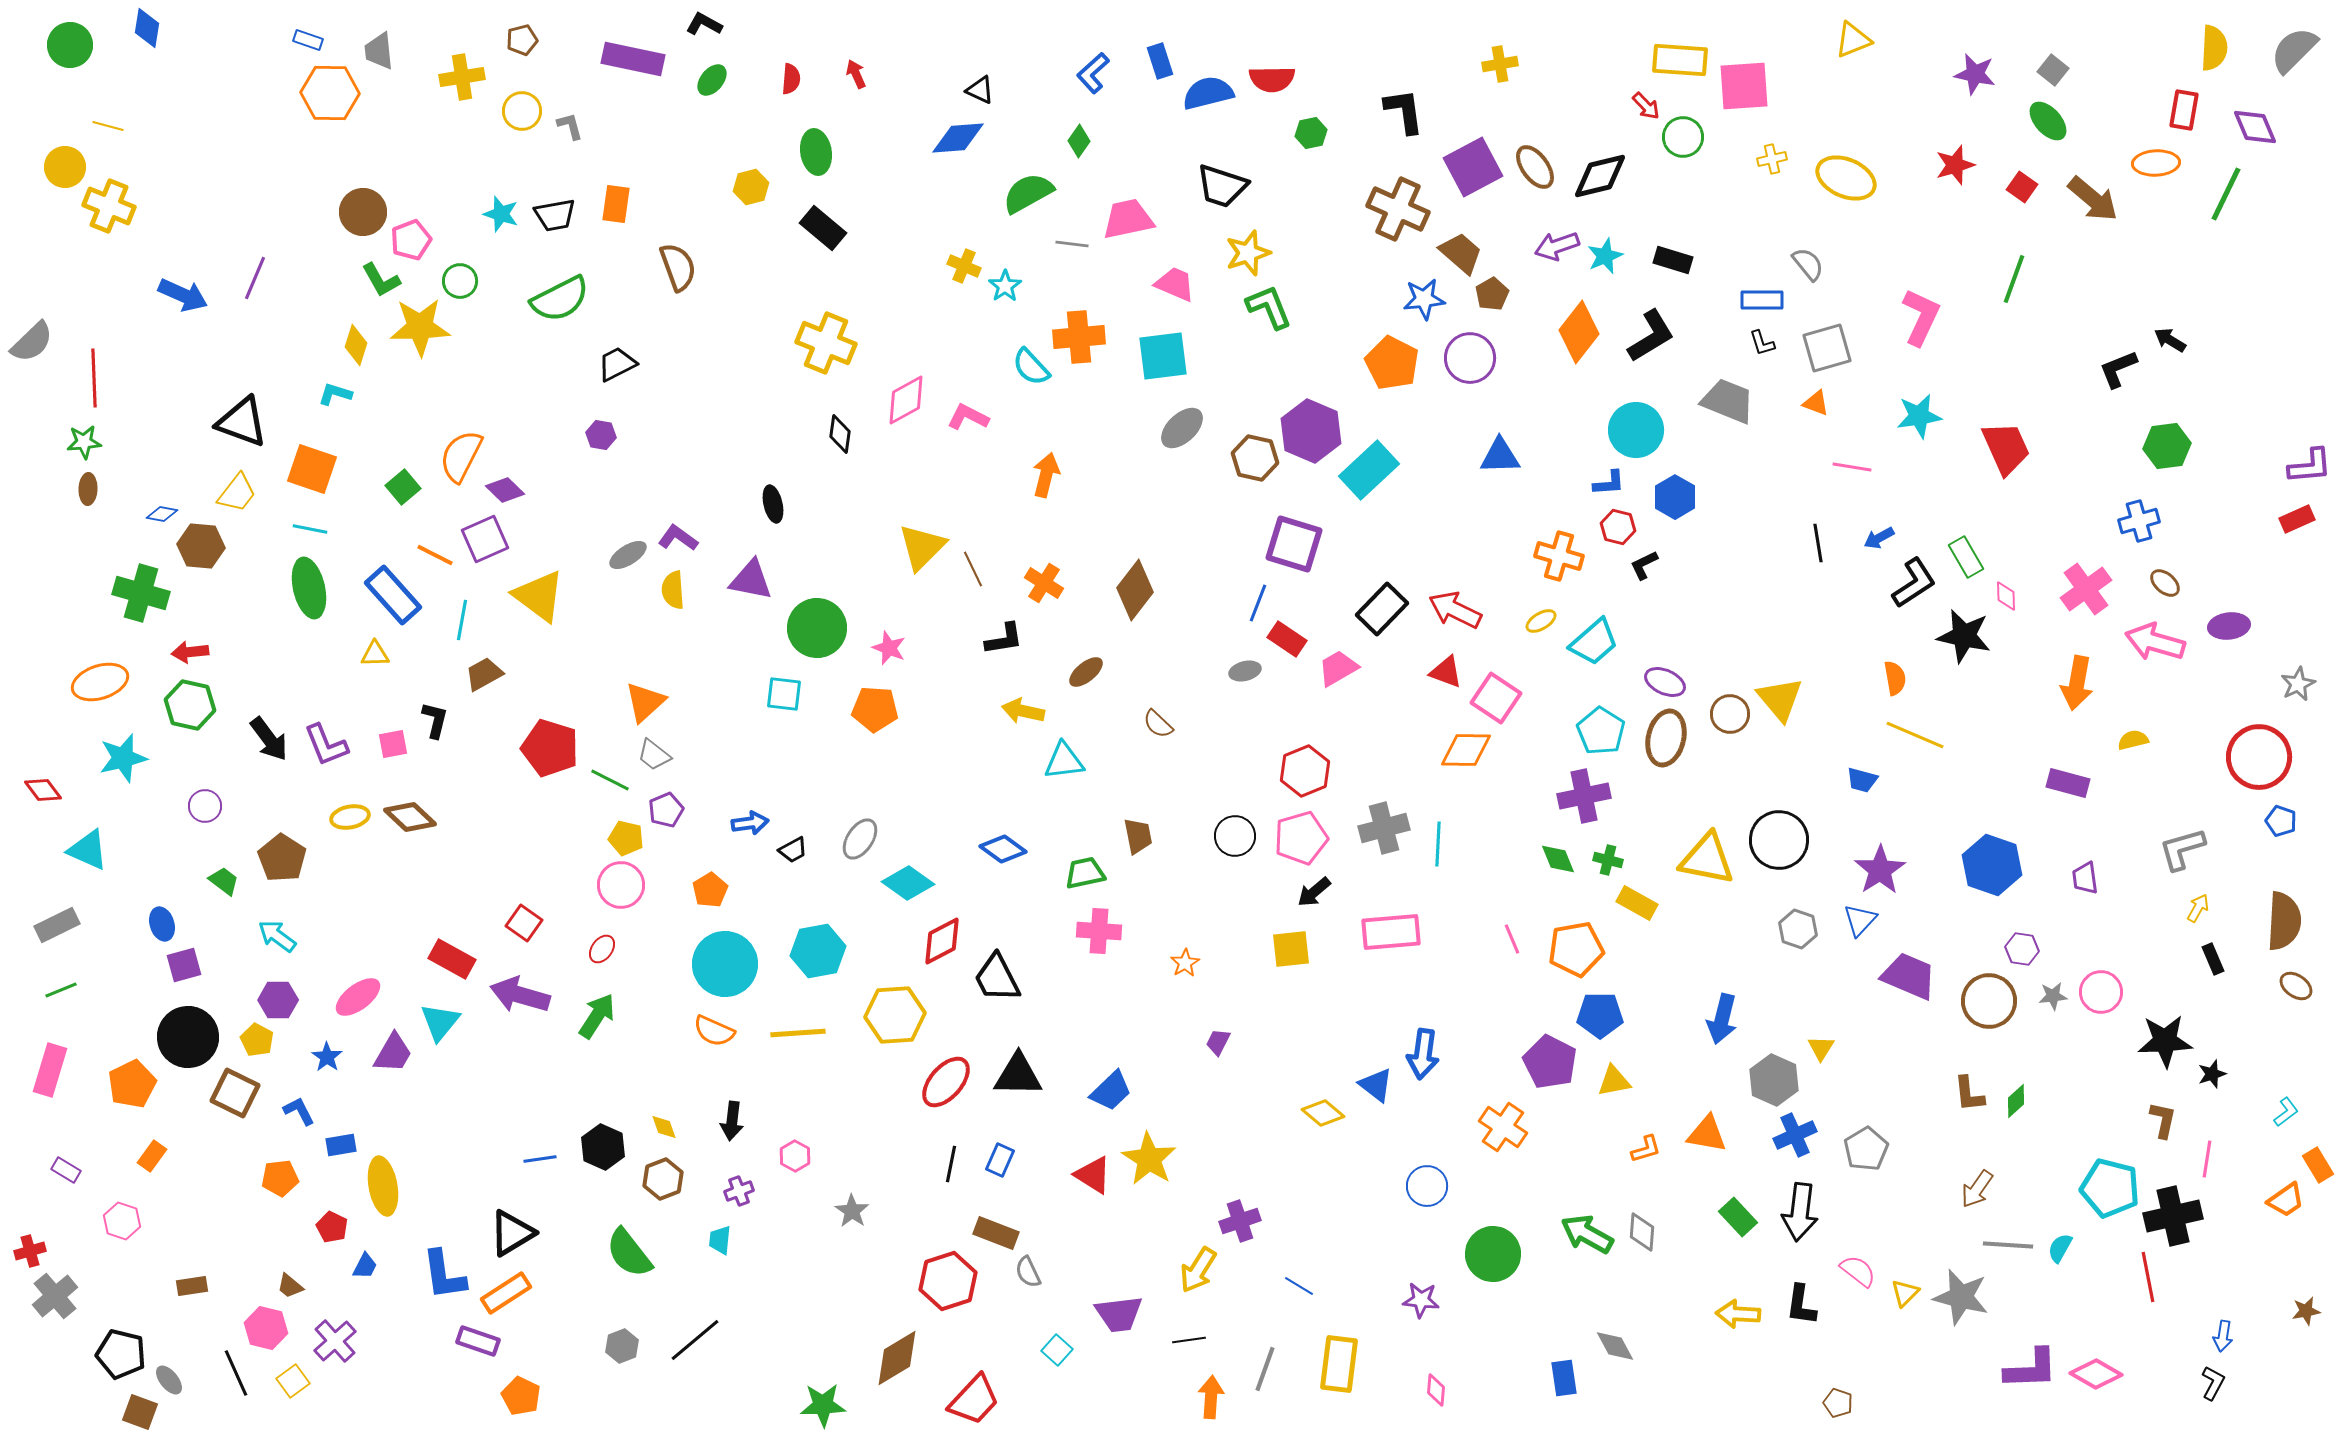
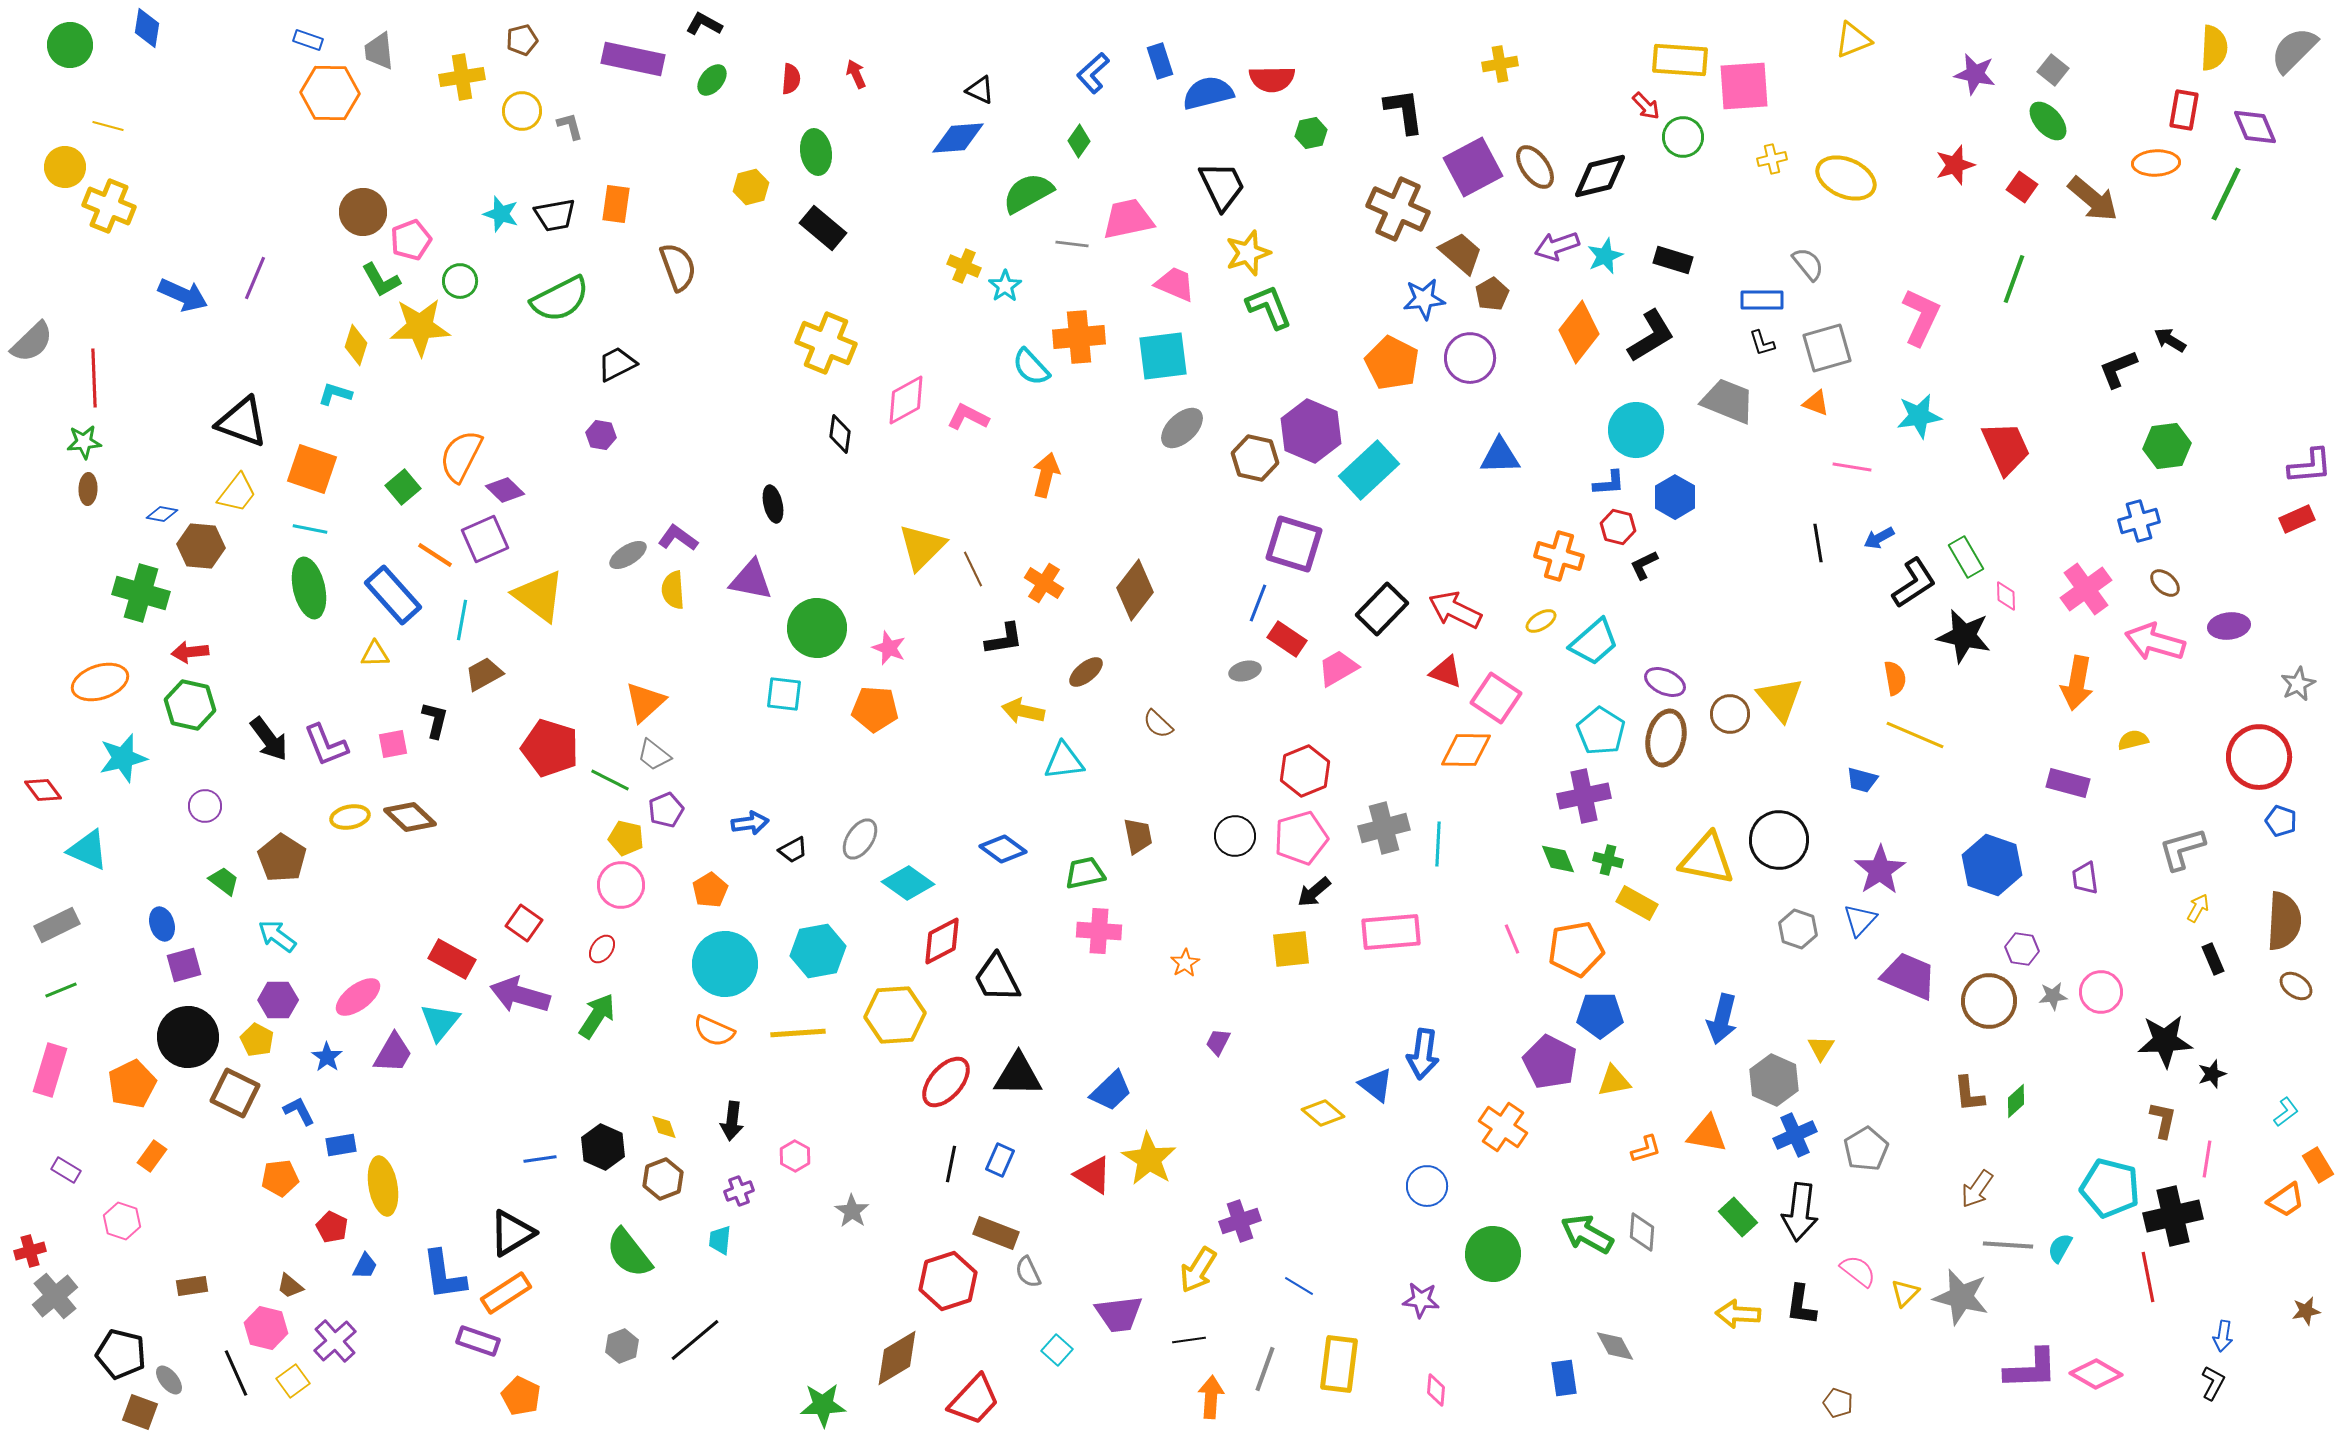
black trapezoid at (1222, 186): rotated 134 degrees counterclockwise
orange line at (435, 555): rotated 6 degrees clockwise
